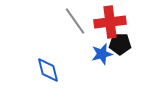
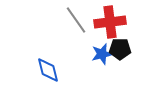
gray line: moved 1 px right, 1 px up
black pentagon: moved 5 px down
